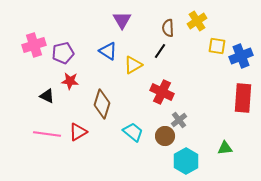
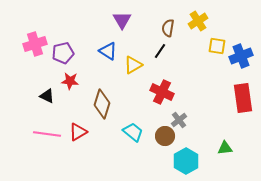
yellow cross: moved 1 px right
brown semicircle: rotated 12 degrees clockwise
pink cross: moved 1 px right, 1 px up
red rectangle: rotated 12 degrees counterclockwise
